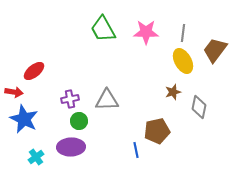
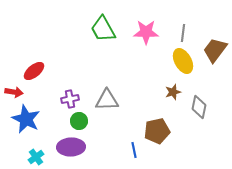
blue star: moved 2 px right
blue line: moved 2 px left
